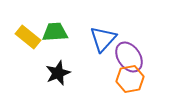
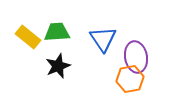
green trapezoid: moved 2 px right
blue triangle: rotated 16 degrees counterclockwise
purple ellipse: moved 7 px right; rotated 24 degrees clockwise
black star: moved 7 px up
